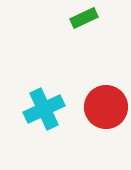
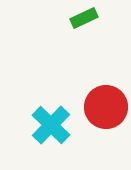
cyan cross: moved 7 px right, 16 px down; rotated 21 degrees counterclockwise
